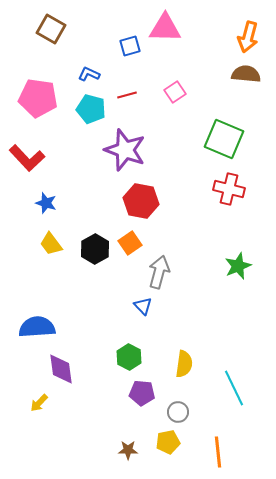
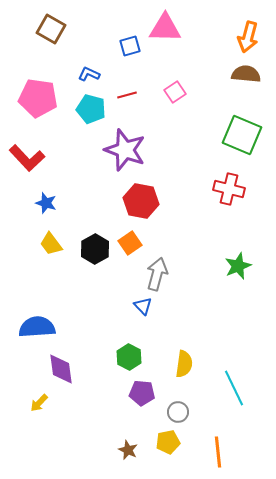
green square: moved 18 px right, 4 px up
gray arrow: moved 2 px left, 2 px down
brown star: rotated 24 degrees clockwise
